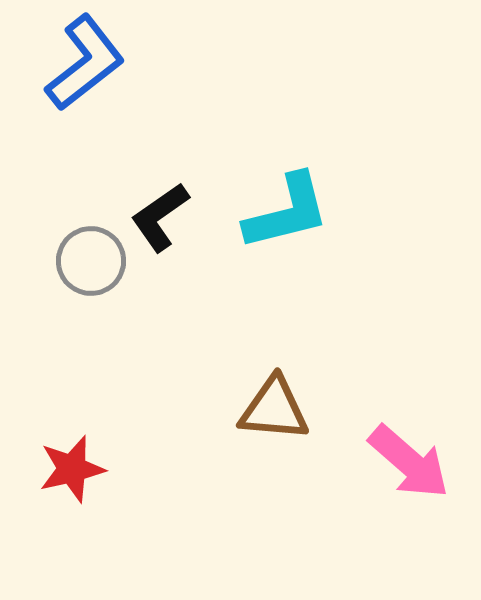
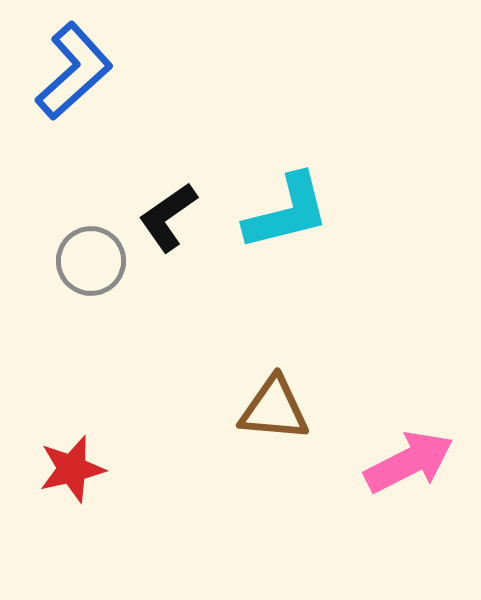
blue L-shape: moved 11 px left, 8 px down; rotated 4 degrees counterclockwise
black L-shape: moved 8 px right
pink arrow: rotated 68 degrees counterclockwise
